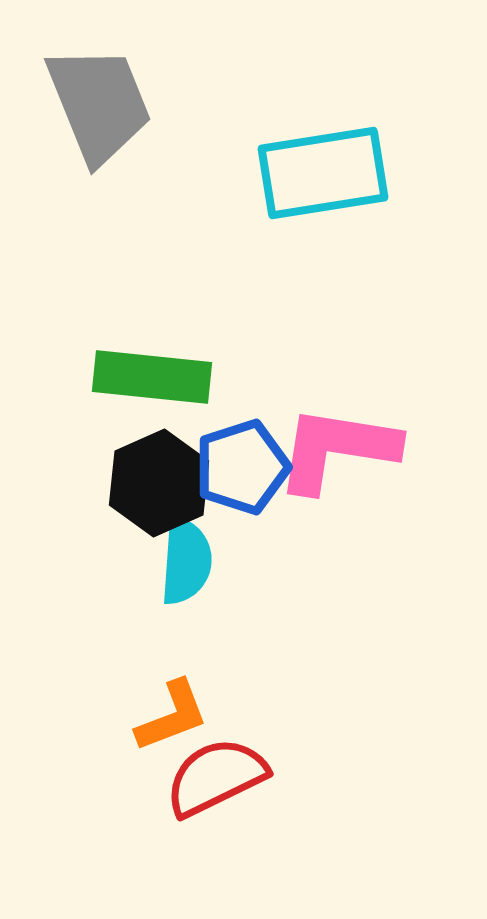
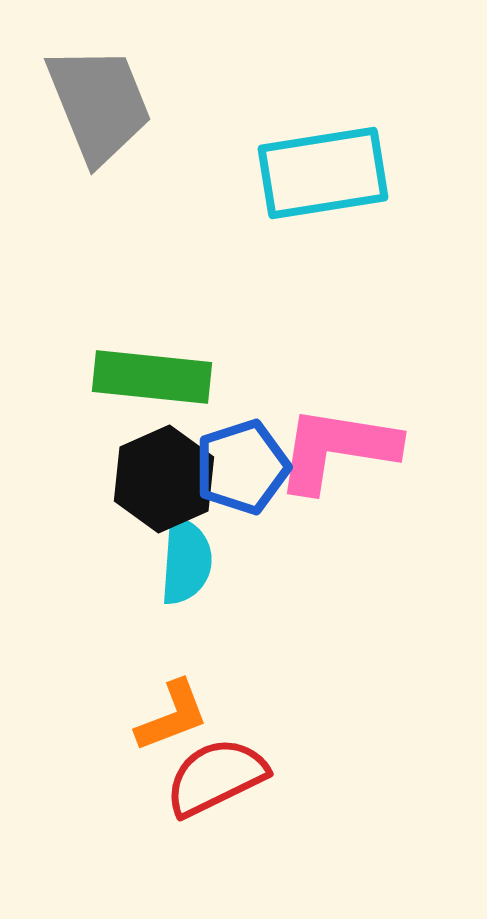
black hexagon: moved 5 px right, 4 px up
